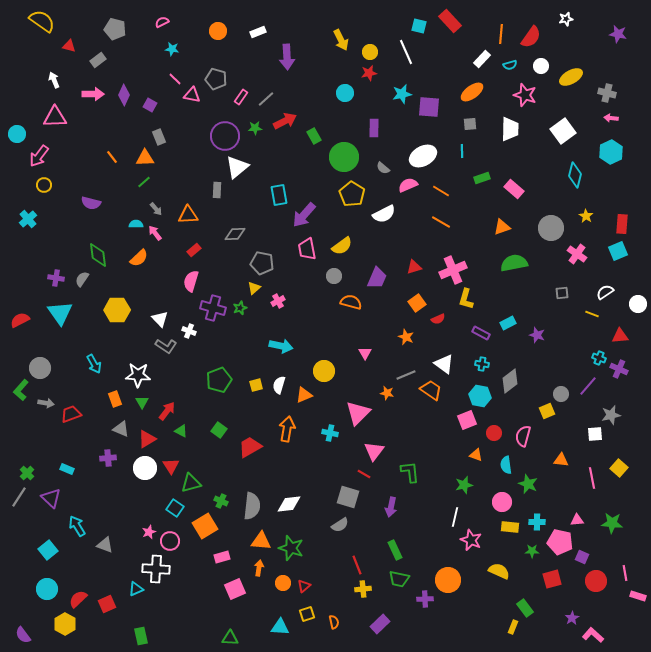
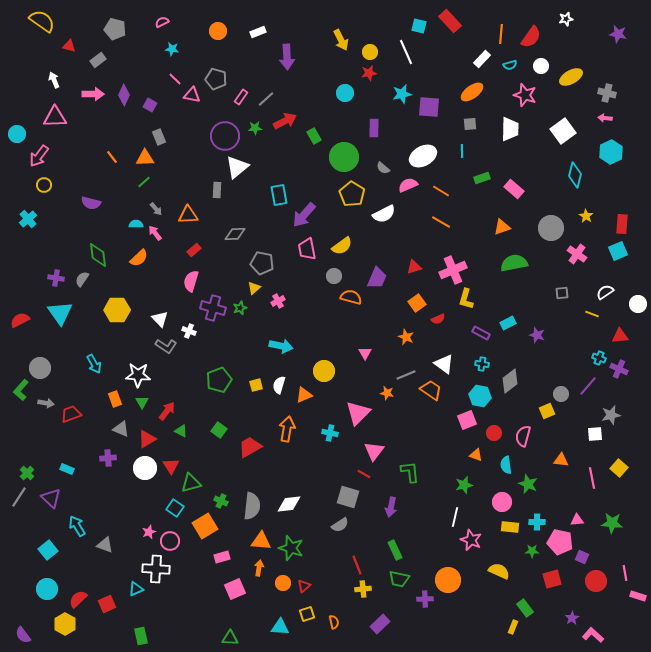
pink arrow at (611, 118): moved 6 px left
orange semicircle at (351, 302): moved 5 px up
